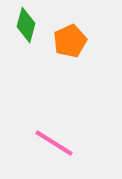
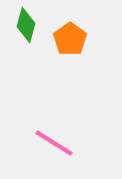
orange pentagon: moved 2 px up; rotated 12 degrees counterclockwise
